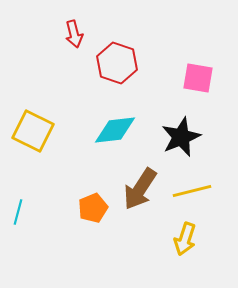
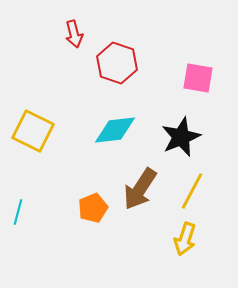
yellow line: rotated 48 degrees counterclockwise
